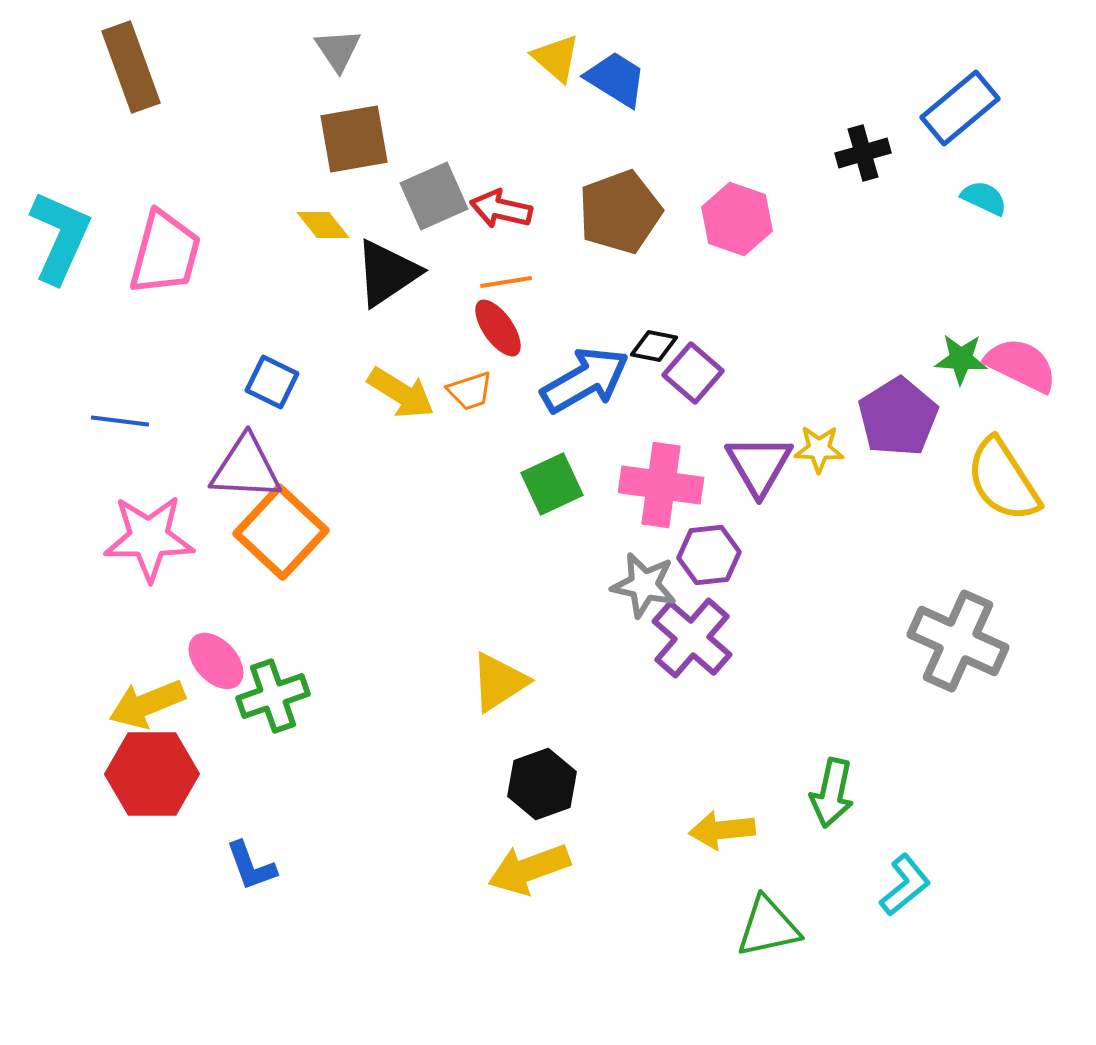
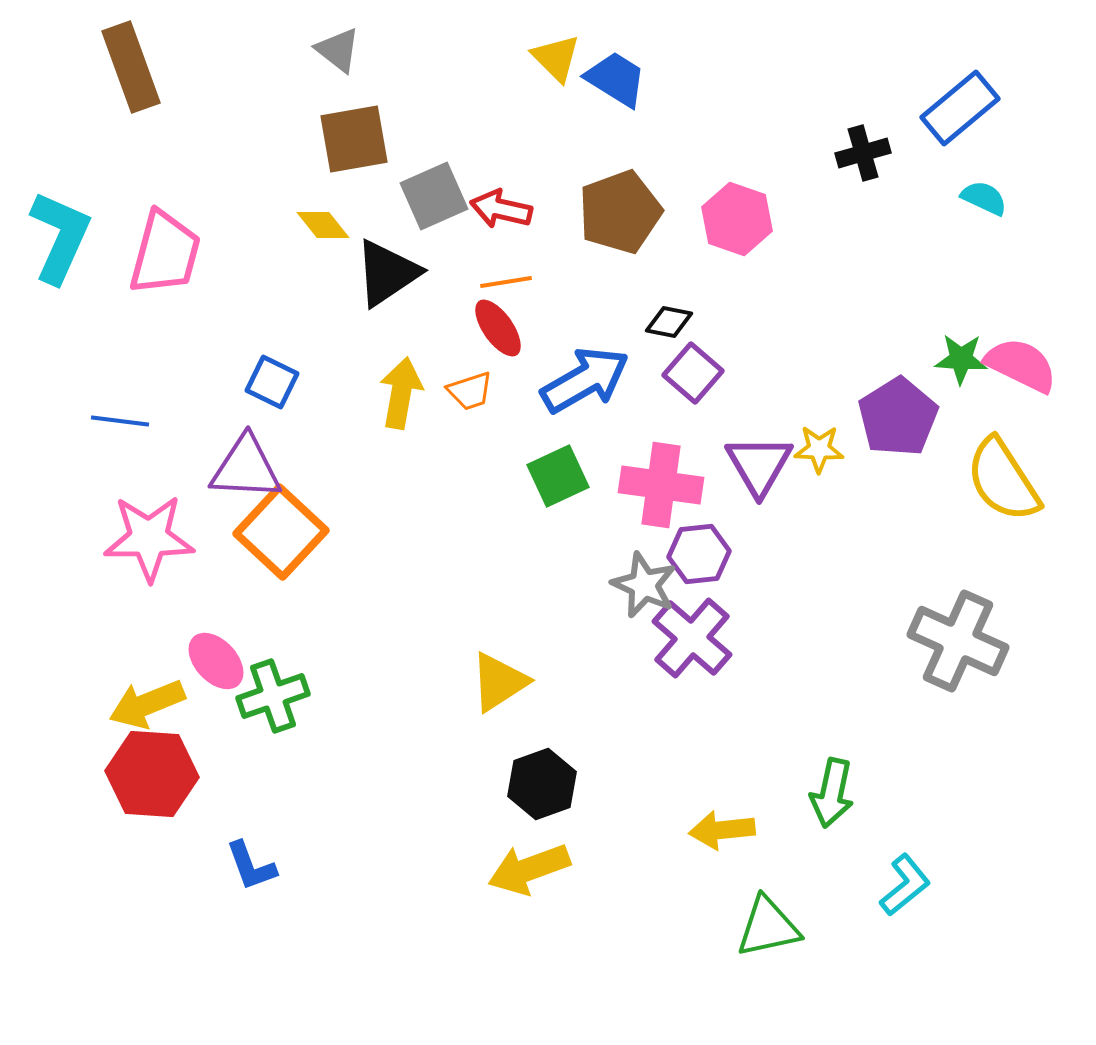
gray triangle at (338, 50): rotated 18 degrees counterclockwise
yellow triangle at (556, 58): rotated 4 degrees clockwise
black diamond at (654, 346): moved 15 px right, 24 px up
yellow arrow at (401, 393): rotated 112 degrees counterclockwise
green square at (552, 484): moved 6 px right, 8 px up
purple hexagon at (709, 555): moved 10 px left, 1 px up
gray star at (644, 585): rotated 12 degrees clockwise
red hexagon at (152, 774): rotated 4 degrees clockwise
